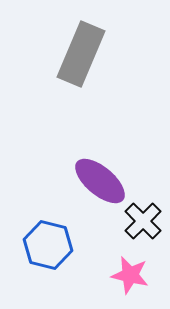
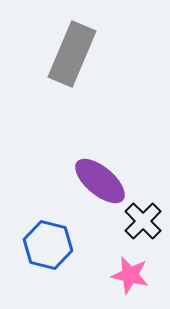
gray rectangle: moved 9 px left
